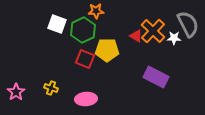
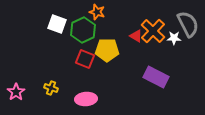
orange star: moved 1 px right, 1 px down; rotated 21 degrees clockwise
